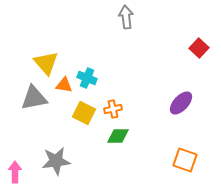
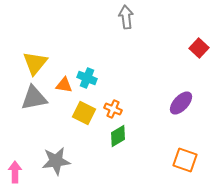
yellow triangle: moved 11 px left; rotated 20 degrees clockwise
orange cross: rotated 36 degrees clockwise
green diamond: rotated 30 degrees counterclockwise
